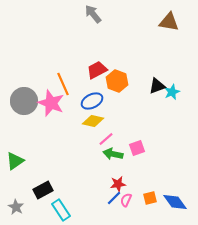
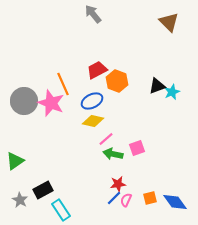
brown triangle: rotated 35 degrees clockwise
gray star: moved 4 px right, 7 px up
